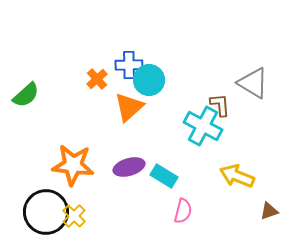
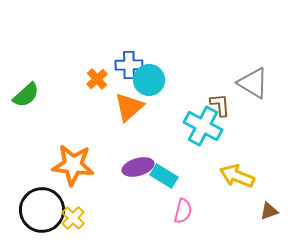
purple ellipse: moved 9 px right
black circle: moved 4 px left, 2 px up
yellow cross: moved 1 px left, 2 px down
